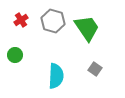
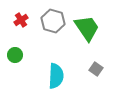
gray square: moved 1 px right
